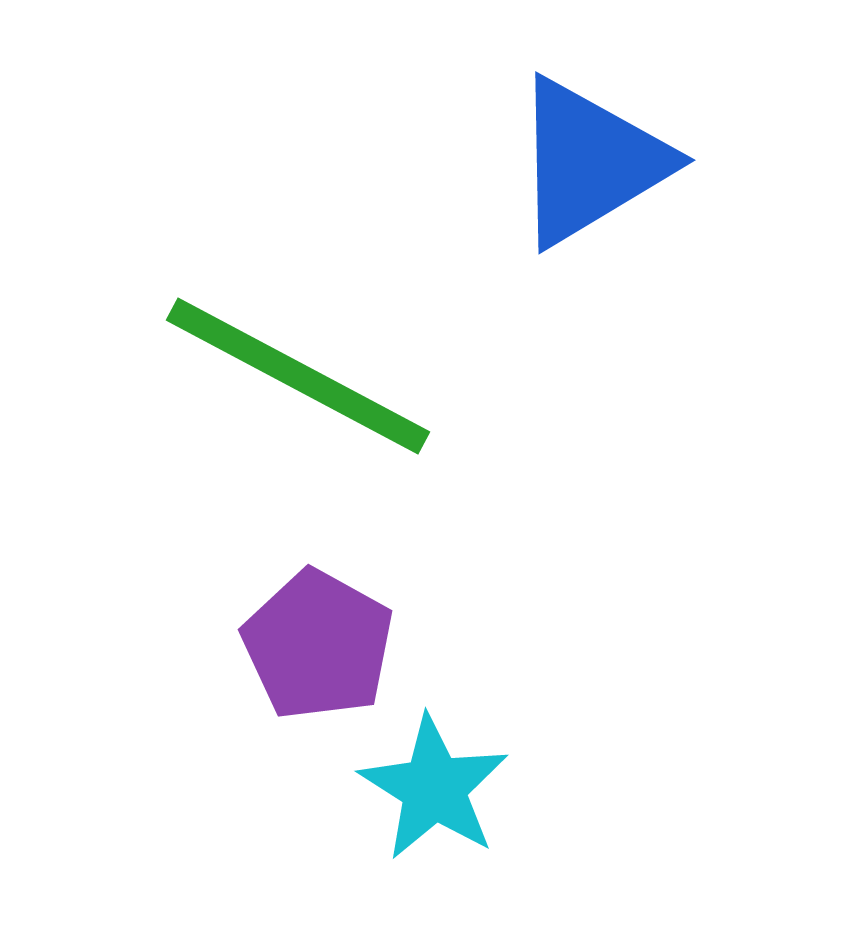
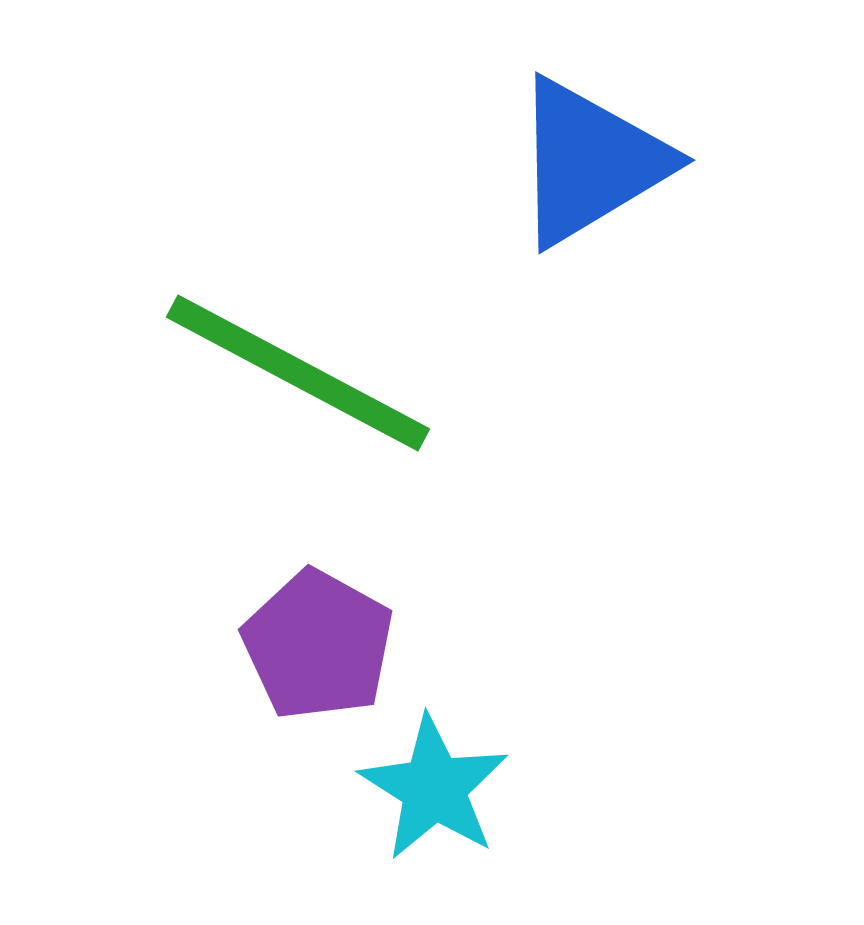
green line: moved 3 px up
